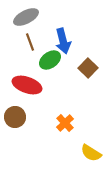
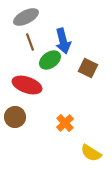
brown square: rotated 18 degrees counterclockwise
